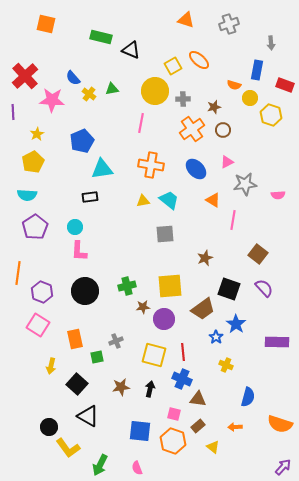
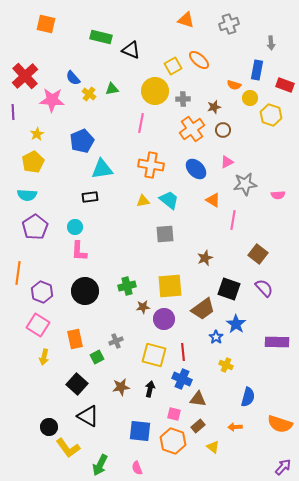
green square at (97, 357): rotated 16 degrees counterclockwise
yellow arrow at (51, 366): moved 7 px left, 9 px up
